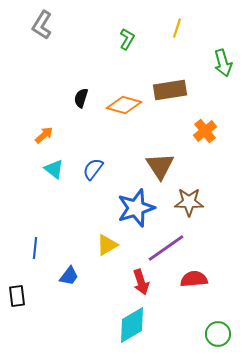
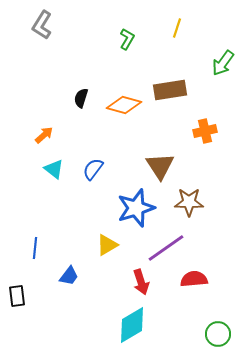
green arrow: rotated 52 degrees clockwise
orange cross: rotated 25 degrees clockwise
